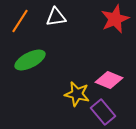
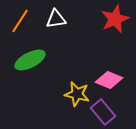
white triangle: moved 2 px down
